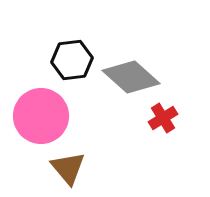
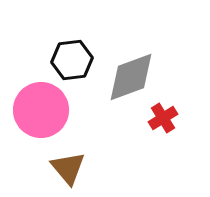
gray diamond: rotated 62 degrees counterclockwise
pink circle: moved 6 px up
